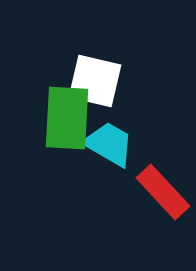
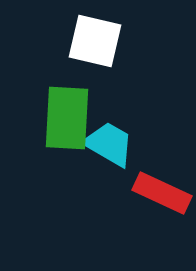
white square: moved 40 px up
red rectangle: moved 1 px left, 1 px down; rotated 22 degrees counterclockwise
